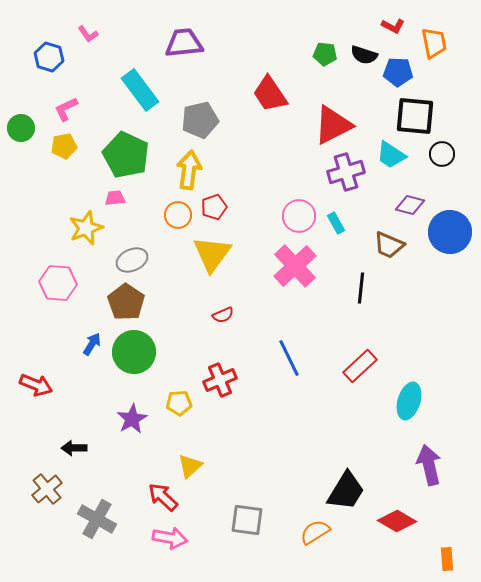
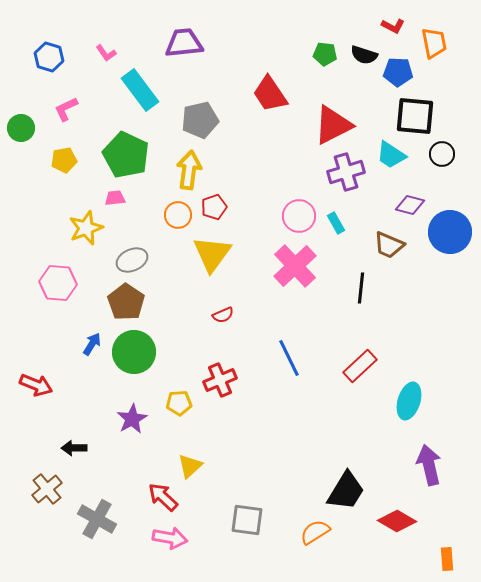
pink L-shape at (88, 34): moved 18 px right, 19 px down
yellow pentagon at (64, 146): moved 14 px down
